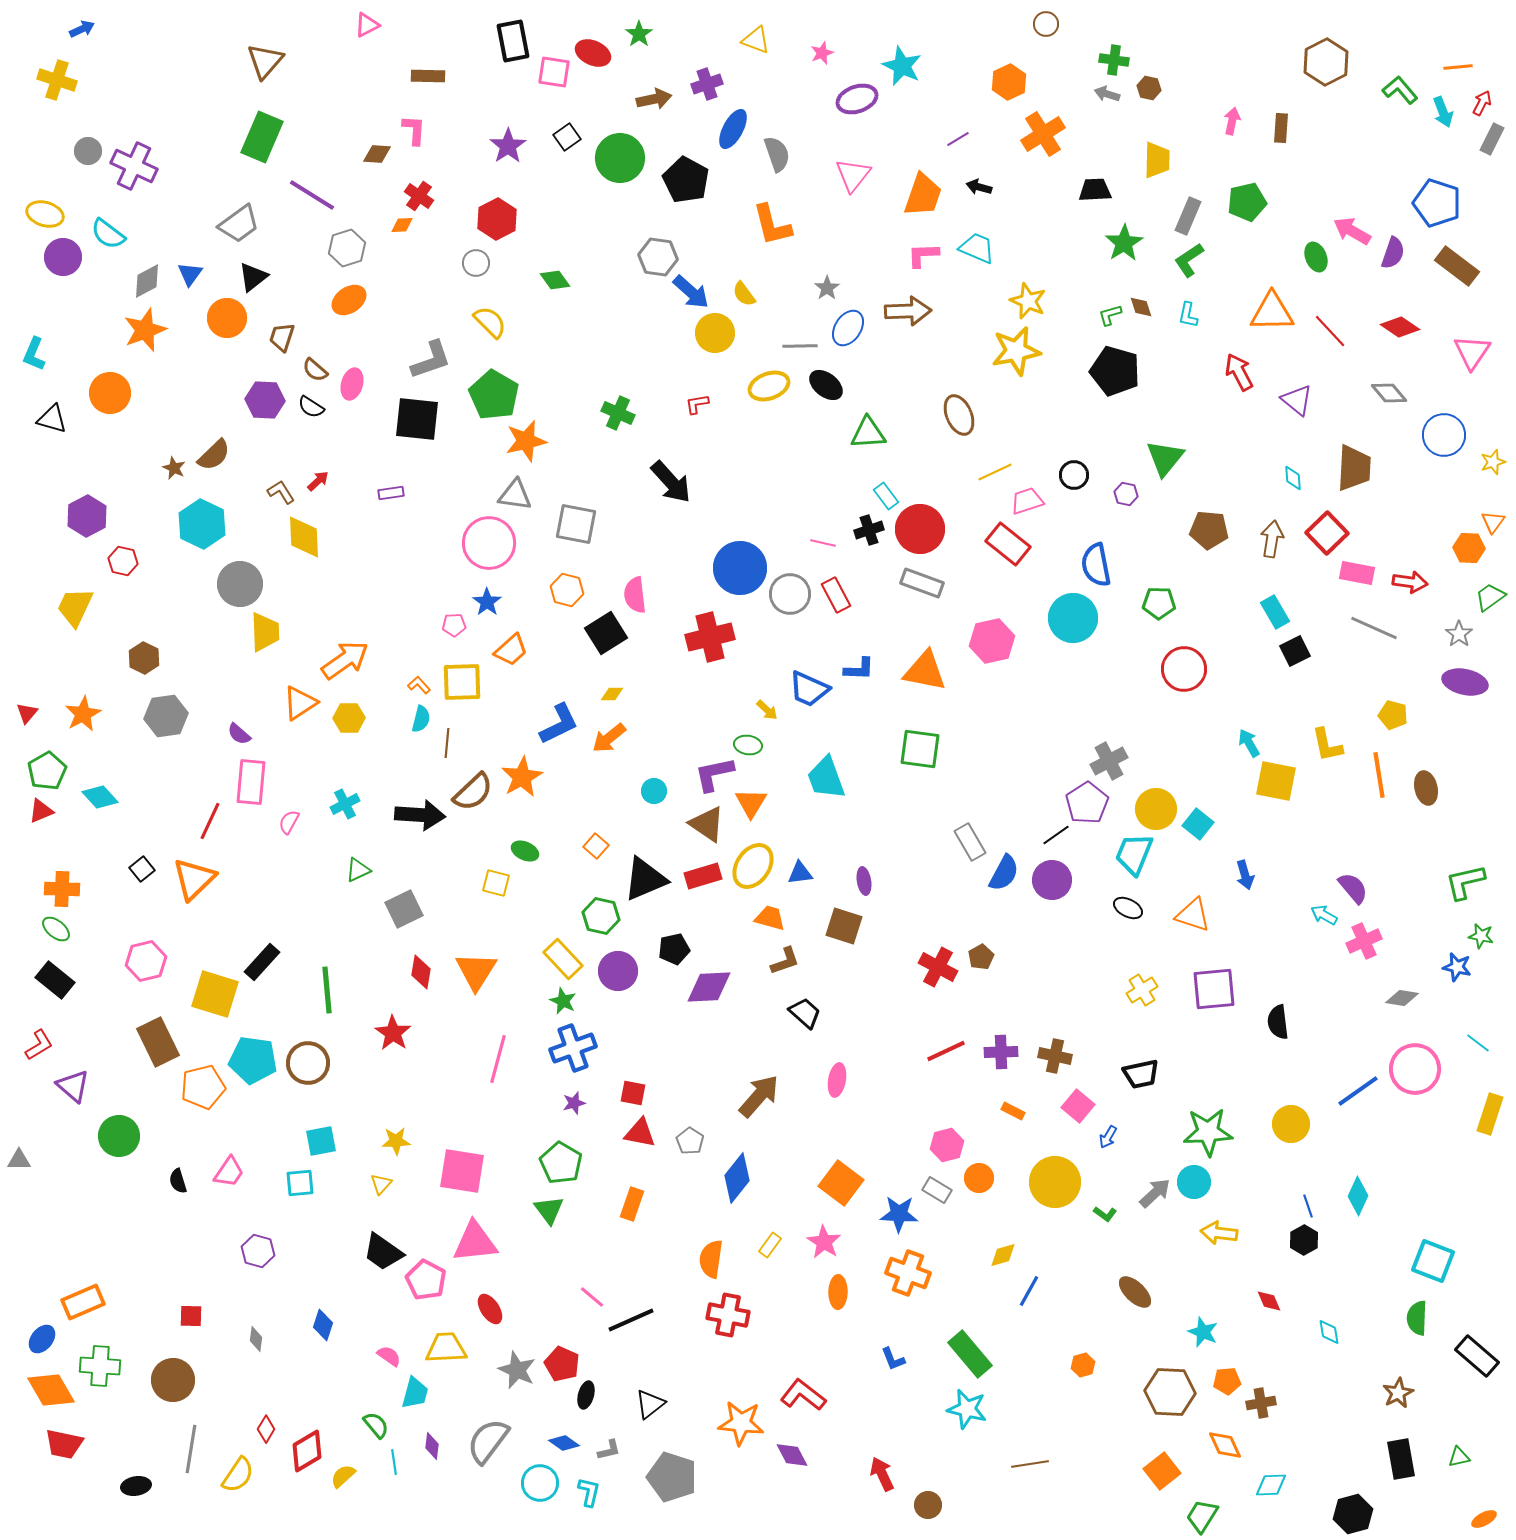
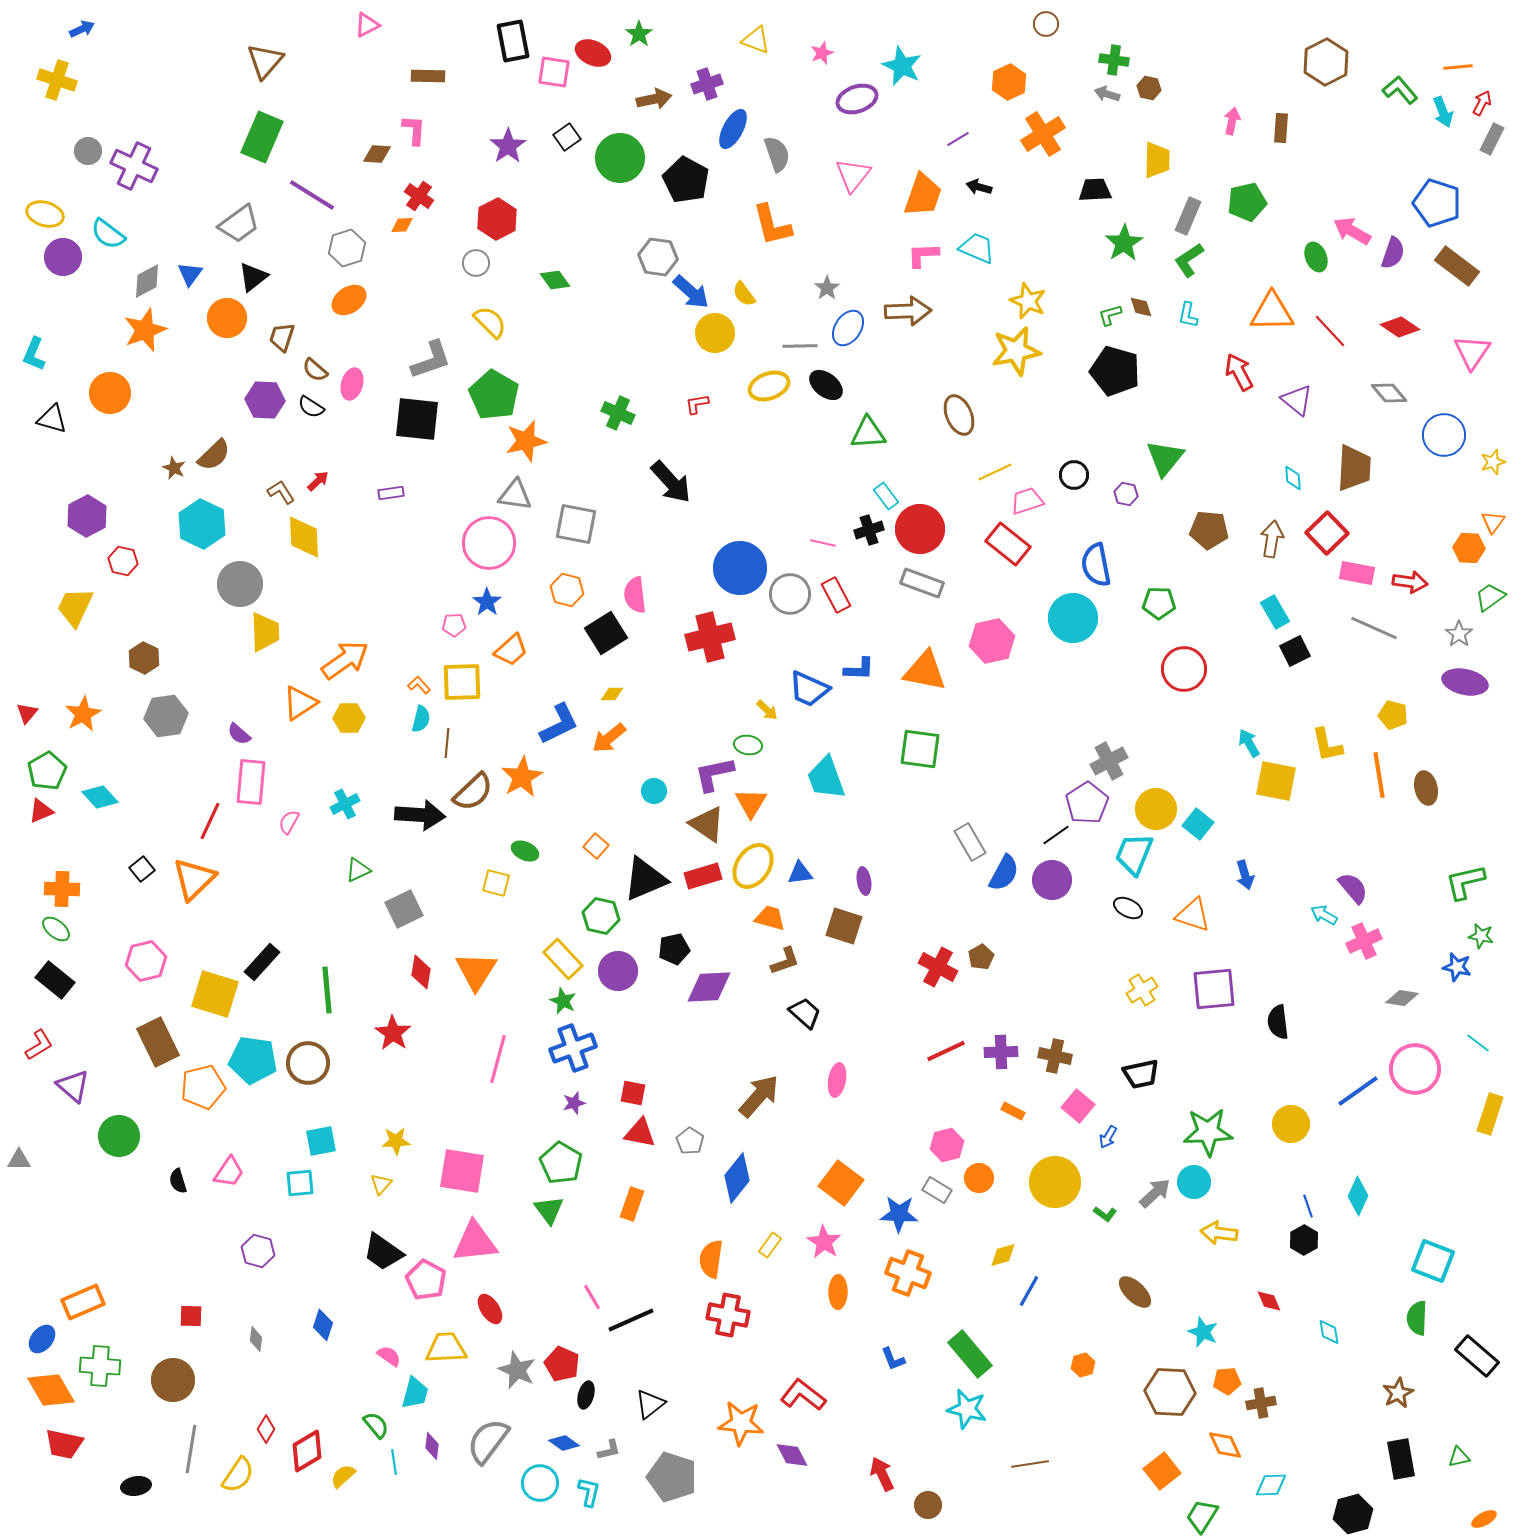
pink line at (592, 1297): rotated 20 degrees clockwise
